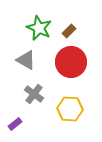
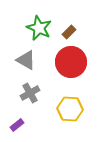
brown rectangle: moved 1 px down
gray cross: moved 4 px left, 1 px up; rotated 24 degrees clockwise
purple rectangle: moved 2 px right, 1 px down
